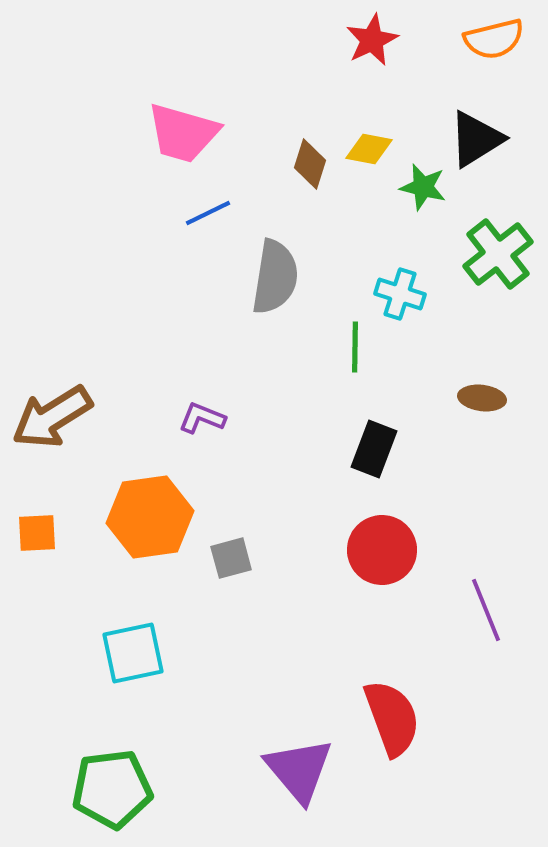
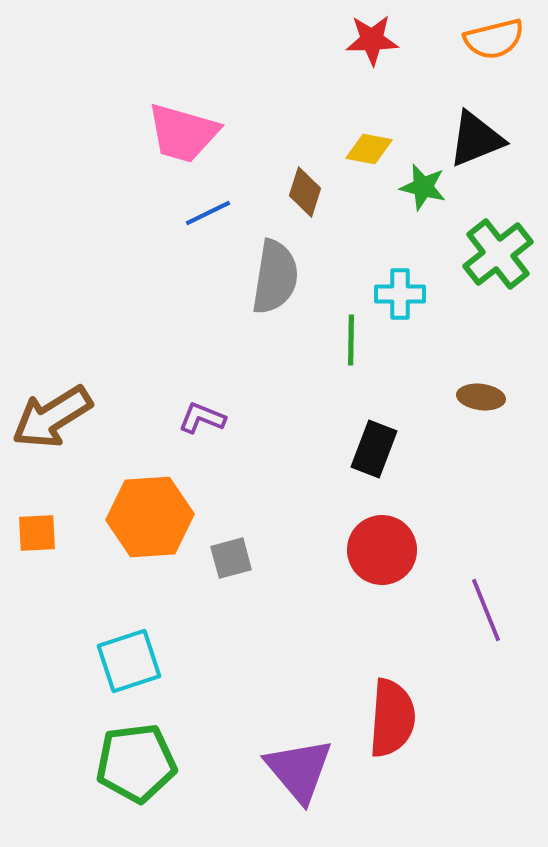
red star: rotated 24 degrees clockwise
black triangle: rotated 10 degrees clockwise
brown diamond: moved 5 px left, 28 px down
cyan cross: rotated 18 degrees counterclockwise
green line: moved 4 px left, 7 px up
brown ellipse: moved 1 px left, 1 px up
orange hexagon: rotated 4 degrees clockwise
cyan square: moved 4 px left, 8 px down; rotated 6 degrees counterclockwise
red semicircle: rotated 24 degrees clockwise
green pentagon: moved 24 px right, 26 px up
